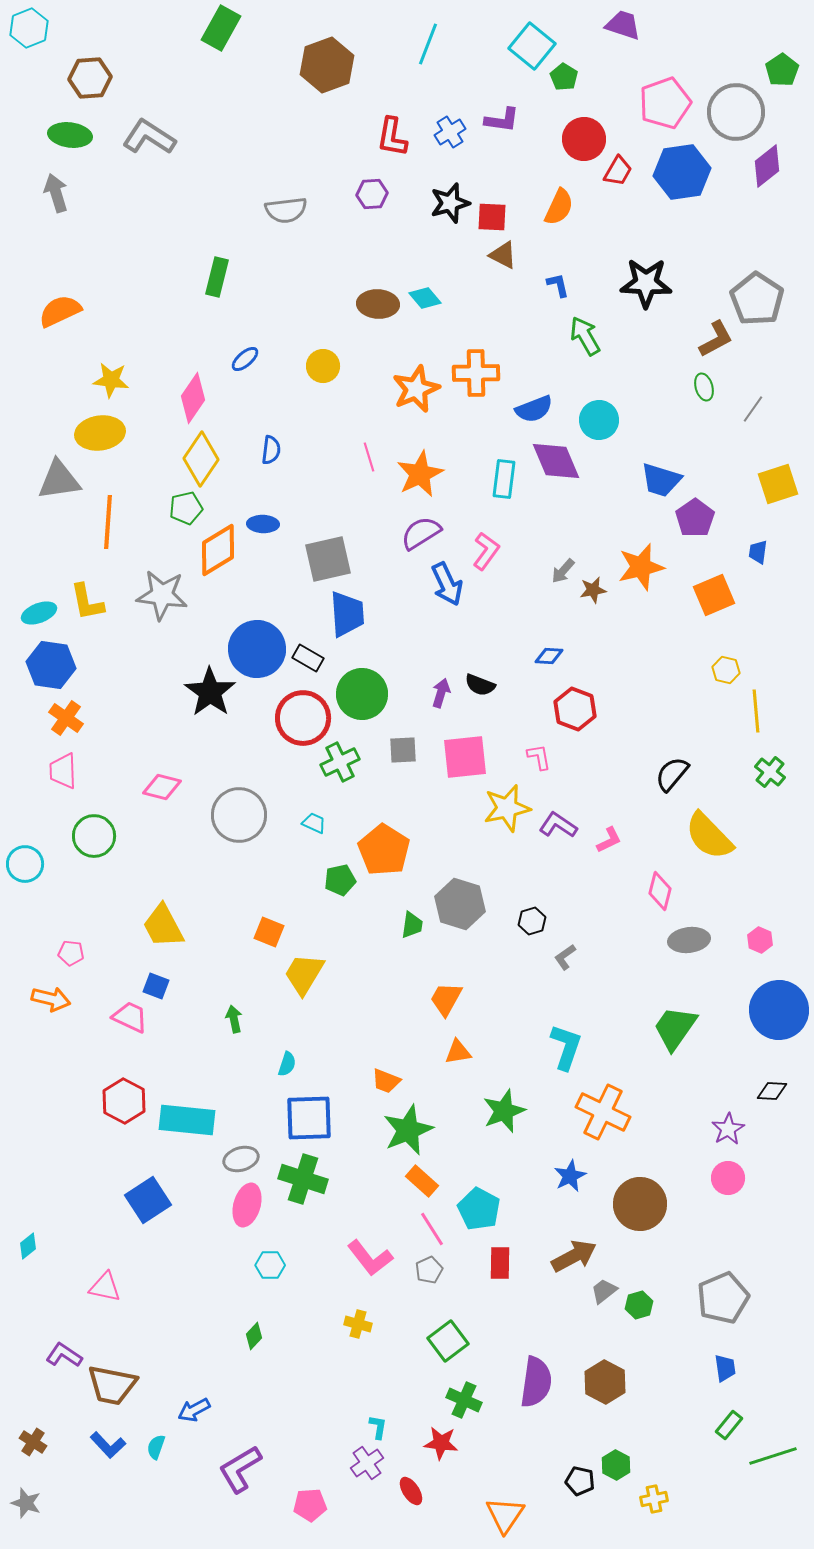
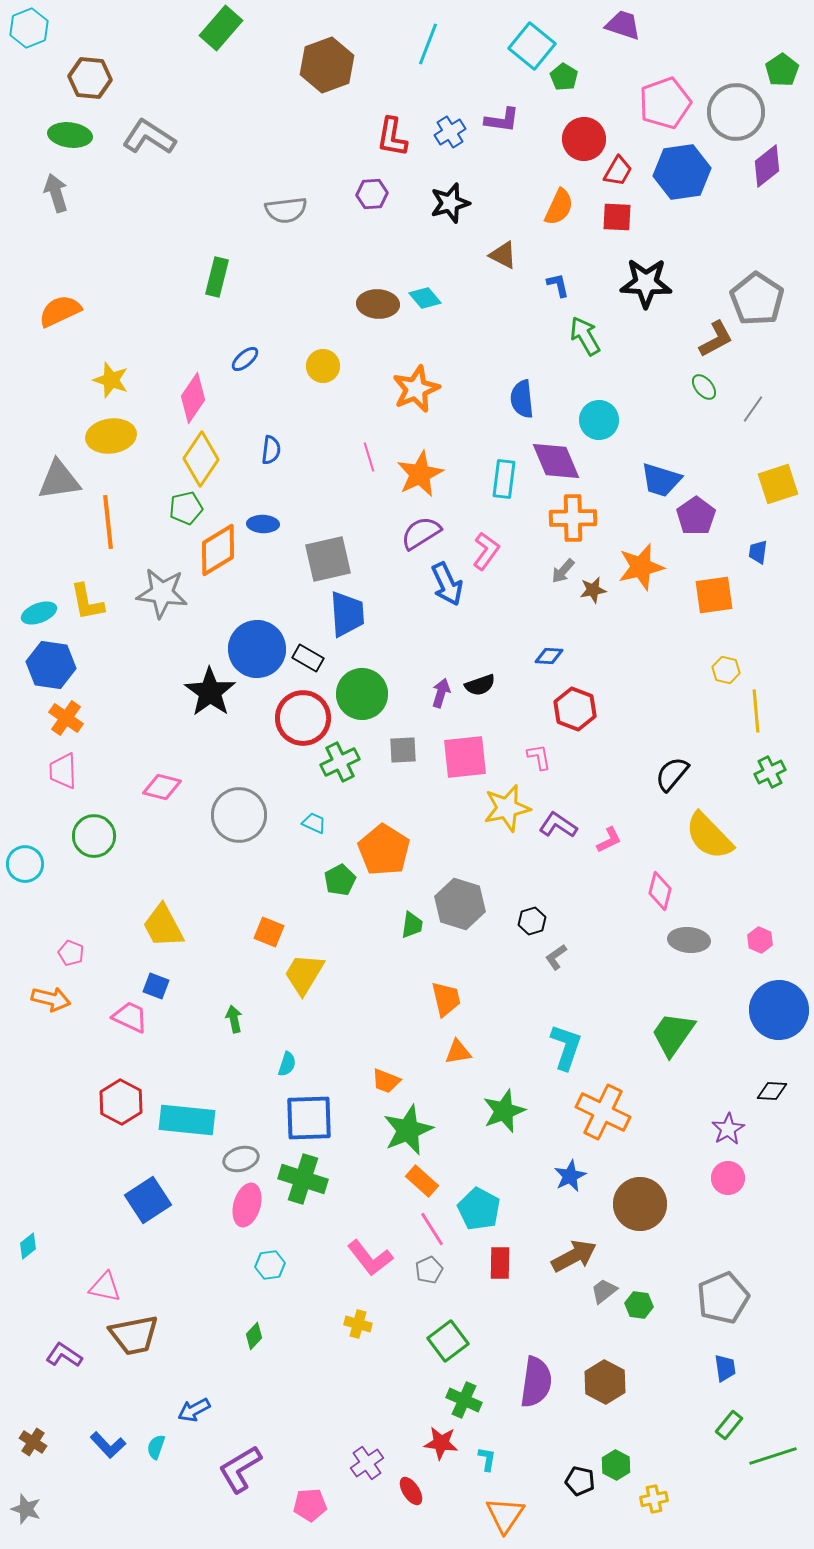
green rectangle at (221, 28): rotated 12 degrees clockwise
brown hexagon at (90, 78): rotated 9 degrees clockwise
red square at (492, 217): moved 125 px right
orange cross at (476, 373): moved 97 px right, 145 px down
yellow star at (111, 380): rotated 12 degrees clockwise
green ellipse at (704, 387): rotated 24 degrees counterclockwise
blue semicircle at (534, 409): moved 12 px left, 10 px up; rotated 105 degrees clockwise
yellow ellipse at (100, 433): moved 11 px right, 3 px down
purple pentagon at (695, 518): moved 1 px right, 2 px up
orange line at (108, 522): rotated 10 degrees counterclockwise
gray star at (162, 595): moved 2 px up
orange square at (714, 595): rotated 15 degrees clockwise
black semicircle at (480, 685): rotated 40 degrees counterclockwise
green cross at (770, 772): rotated 24 degrees clockwise
green pentagon at (340, 880): rotated 16 degrees counterclockwise
gray ellipse at (689, 940): rotated 12 degrees clockwise
pink pentagon at (71, 953): rotated 15 degrees clockwise
gray L-shape at (565, 957): moved 9 px left
orange trapezoid at (446, 999): rotated 138 degrees clockwise
green trapezoid at (675, 1028): moved 2 px left, 6 px down
red hexagon at (124, 1101): moved 3 px left, 1 px down
cyan hexagon at (270, 1265): rotated 8 degrees counterclockwise
green hexagon at (639, 1305): rotated 24 degrees clockwise
brown trapezoid at (112, 1385): moved 22 px right, 50 px up; rotated 22 degrees counterclockwise
cyan L-shape at (378, 1427): moved 109 px right, 32 px down
gray star at (26, 1503): moved 6 px down
